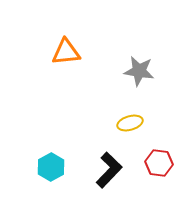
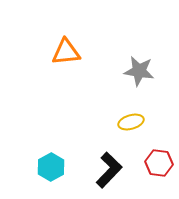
yellow ellipse: moved 1 px right, 1 px up
